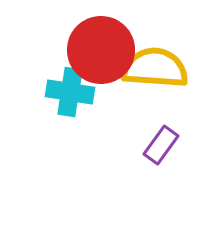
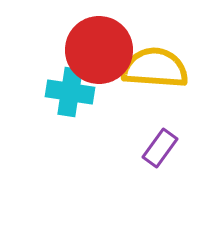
red circle: moved 2 px left
purple rectangle: moved 1 px left, 3 px down
